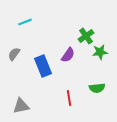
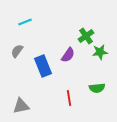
gray semicircle: moved 3 px right, 3 px up
